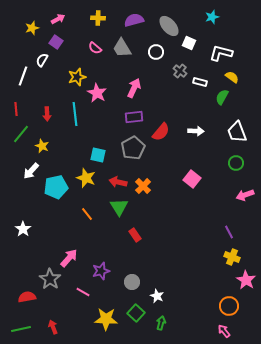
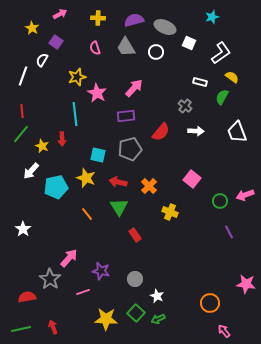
pink arrow at (58, 19): moved 2 px right, 5 px up
gray ellipse at (169, 26): moved 4 px left, 1 px down; rotated 25 degrees counterclockwise
yellow star at (32, 28): rotated 24 degrees counterclockwise
pink semicircle at (95, 48): rotated 32 degrees clockwise
gray trapezoid at (122, 48): moved 4 px right, 1 px up
white L-shape at (221, 53): rotated 130 degrees clockwise
gray cross at (180, 71): moved 5 px right, 35 px down
pink arrow at (134, 88): rotated 18 degrees clockwise
red line at (16, 109): moved 6 px right, 2 px down
red arrow at (47, 114): moved 15 px right, 25 px down
purple rectangle at (134, 117): moved 8 px left, 1 px up
gray pentagon at (133, 148): moved 3 px left, 1 px down; rotated 15 degrees clockwise
green circle at (236, 163): moved 16 px left, 38 px down
orange cross at (143, 186): moved 6 px right
yellow cross at (232, 257): moved 62 px left, 45 px up
purple star at (101, 271): rotated 30 degrees clockwise
pink star at (246, 280): moved 4 px down; rotated 24 degrees counterclockwise
gray circle at (132, 282): moved 3 px right, 3 px up
pink line at (83, 292): rotated 48 degrees counterclockwise
orange circle at (229, 306): moved 19 px left, 3 px up
green arrow at (161, 323): moved 3 px left, 4 px up; rotated 128 degrees counterclockwise
